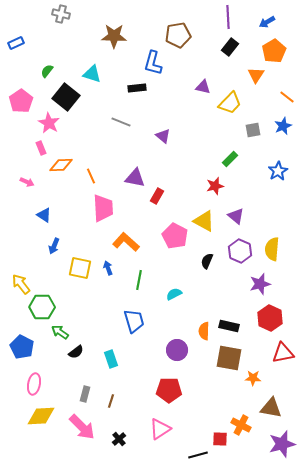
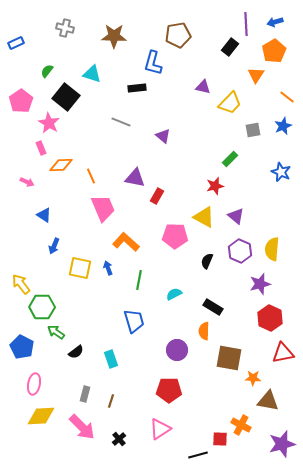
gray cross at (61, 14): moved 4 px right, 14 px down
purple line at (228, 17): moved 18 px right, 7 px down
blue arrow at (267, 22): moved 8 px right; rotated 14 degrees clockwise
blue star at (278, 171): moved 3 px right, 1 px down; rotated 18 degrees counterclockwise
pink trapezoid at (103, 208): rotated 20 degrees counterclockwise
yellow triangle at (204, 221): moved 4 px up
pink pentagon at (175, 236): rotated 25 degrees counterclockwise
black rectangle at (229, 326): moved 16 px left, 19 px up; rotated 18 degrees clockwise
green arrow at (60, 332): moved 4 px left
brown triangle at (271, 408): moved 3 px left, 7 px up
